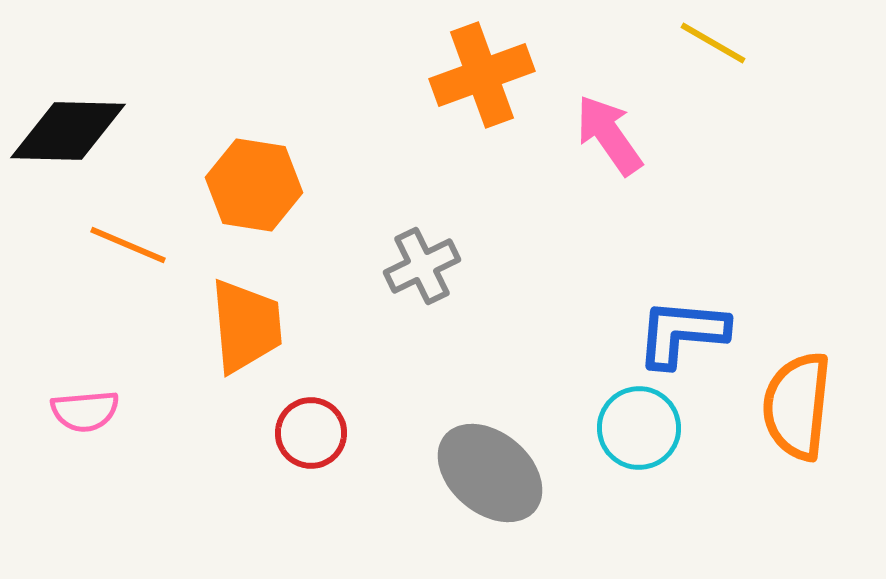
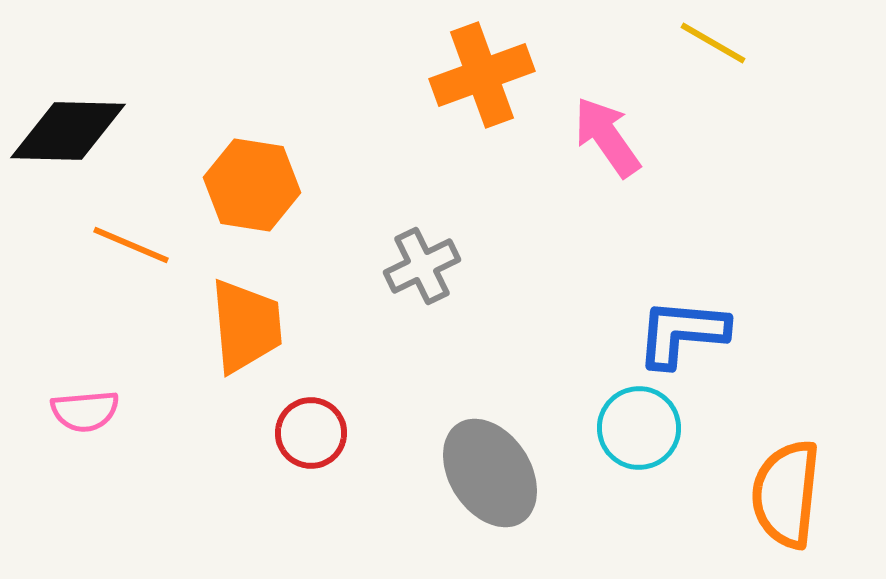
pink arrow: moved 2 px left, 2 px down
orange hexagon: moved 2 px left
orange line: moved 3 px right
orange semicircle: moved 11 px left, 88 px down
gray ellipse: rotated 17 degrees clockwise
